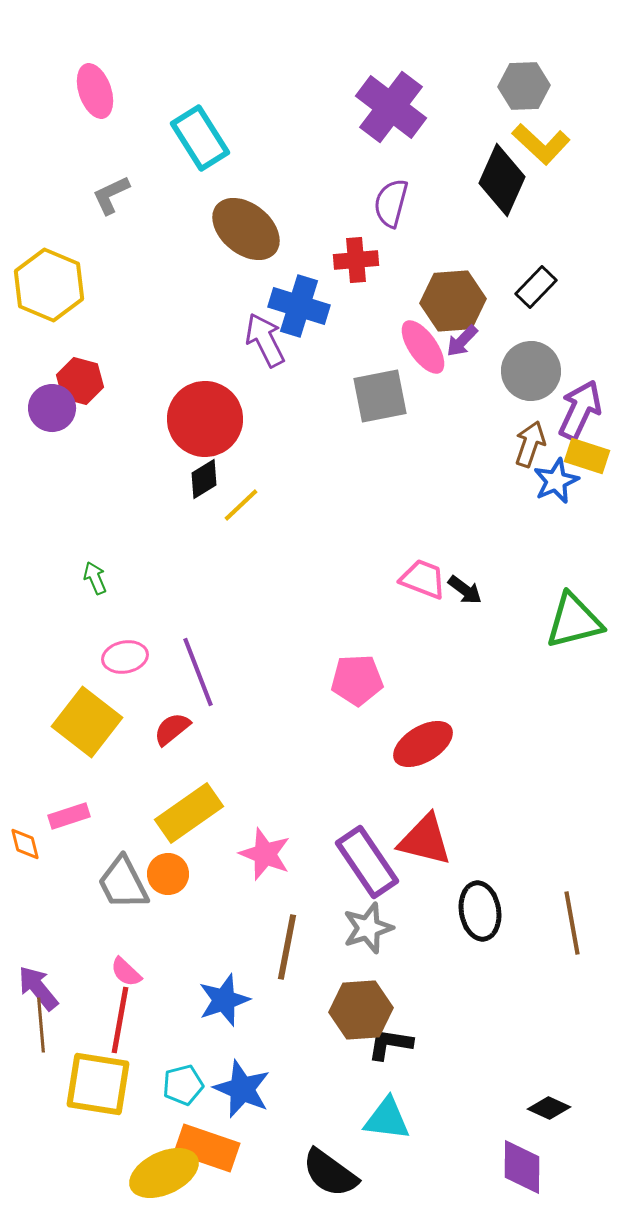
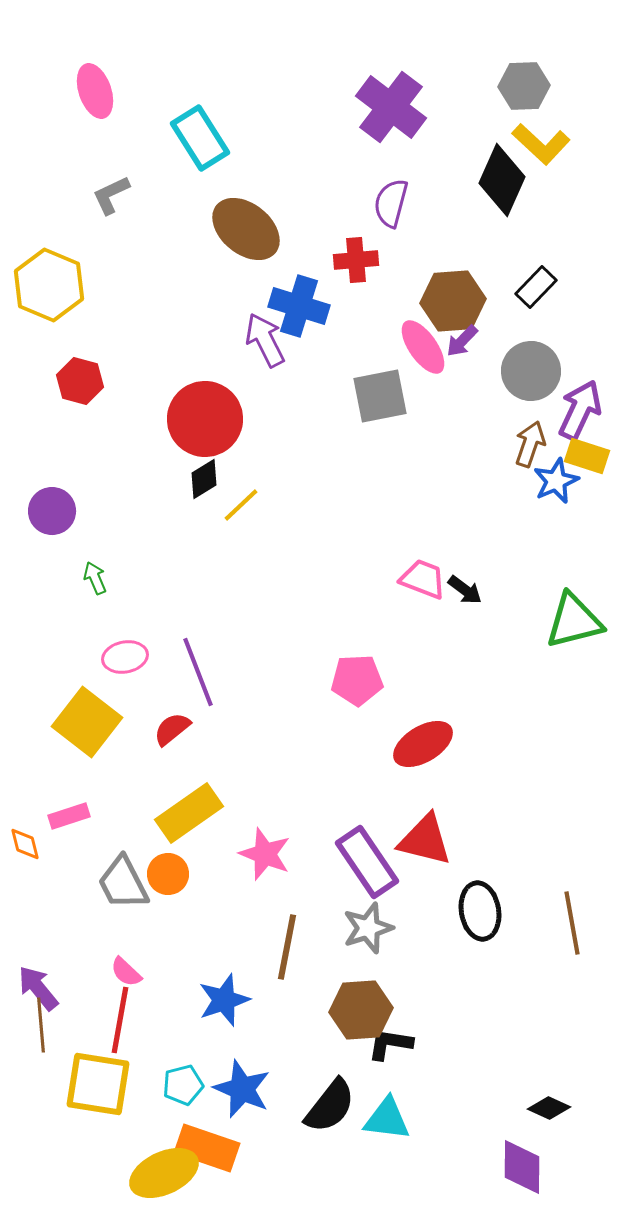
purple circle at (52, 408): moved 103 px down
black semicircle at (330, 1173): moved 67 px up; rotated 88 degrees counterclockwise
